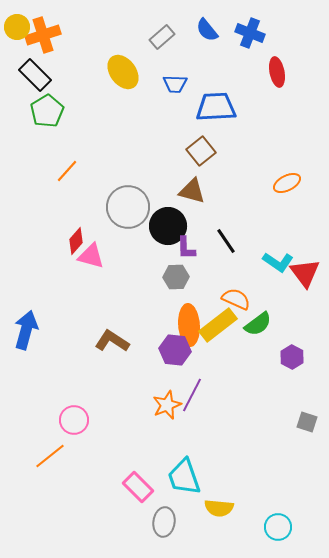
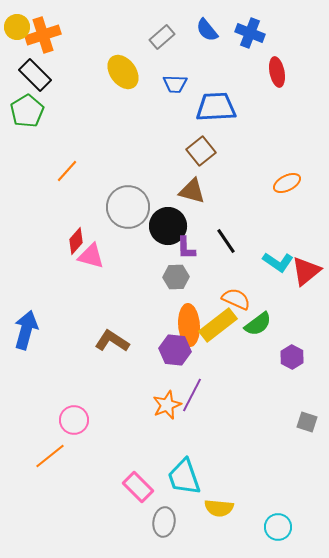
green pentagon at (47, 111): moved 20 px left
red triangle at (305, 273): moved 1 px right, 2 px up; rotated 28 degrees clockwise
